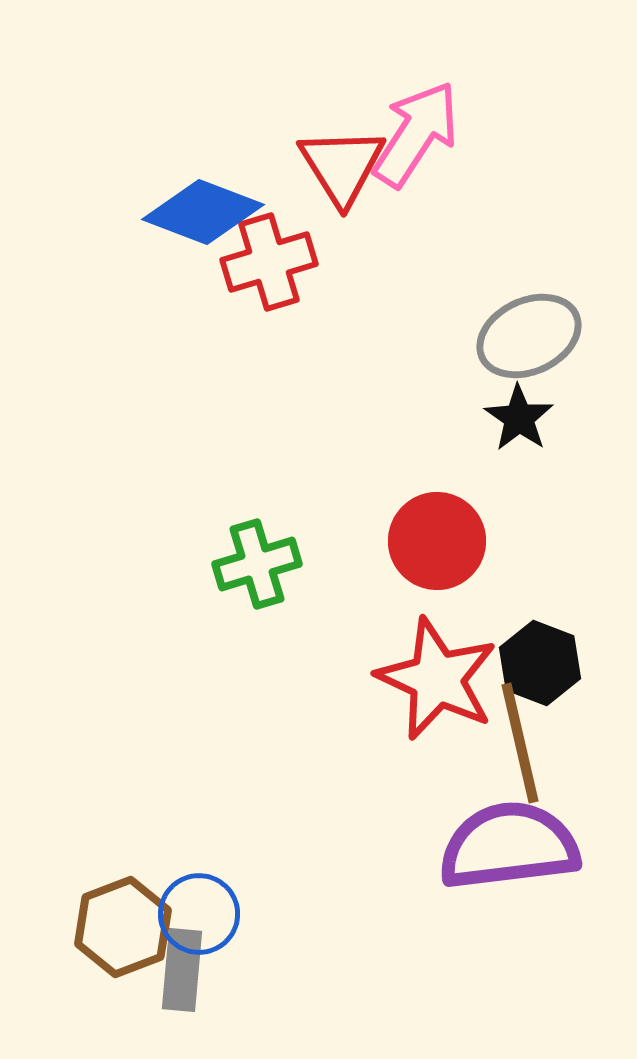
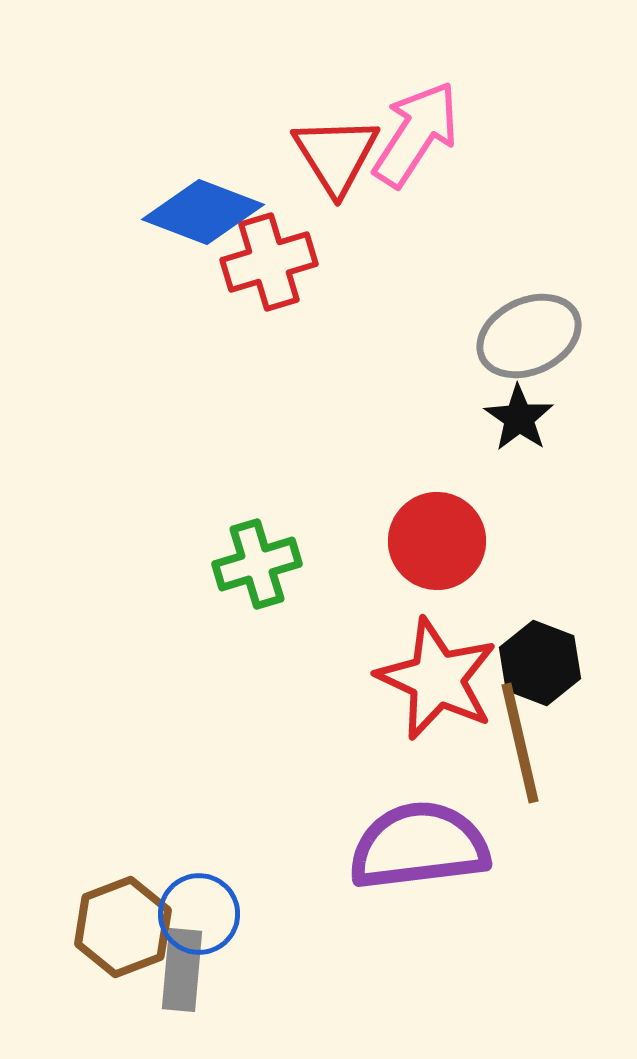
red triangle: moved 6 px left, 11 px up
purple semicircle: moved 90 px left
